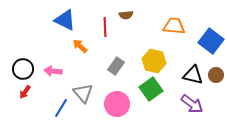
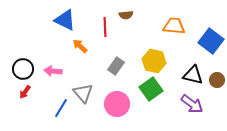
brown circle: moved 1 px right, 5 px down
